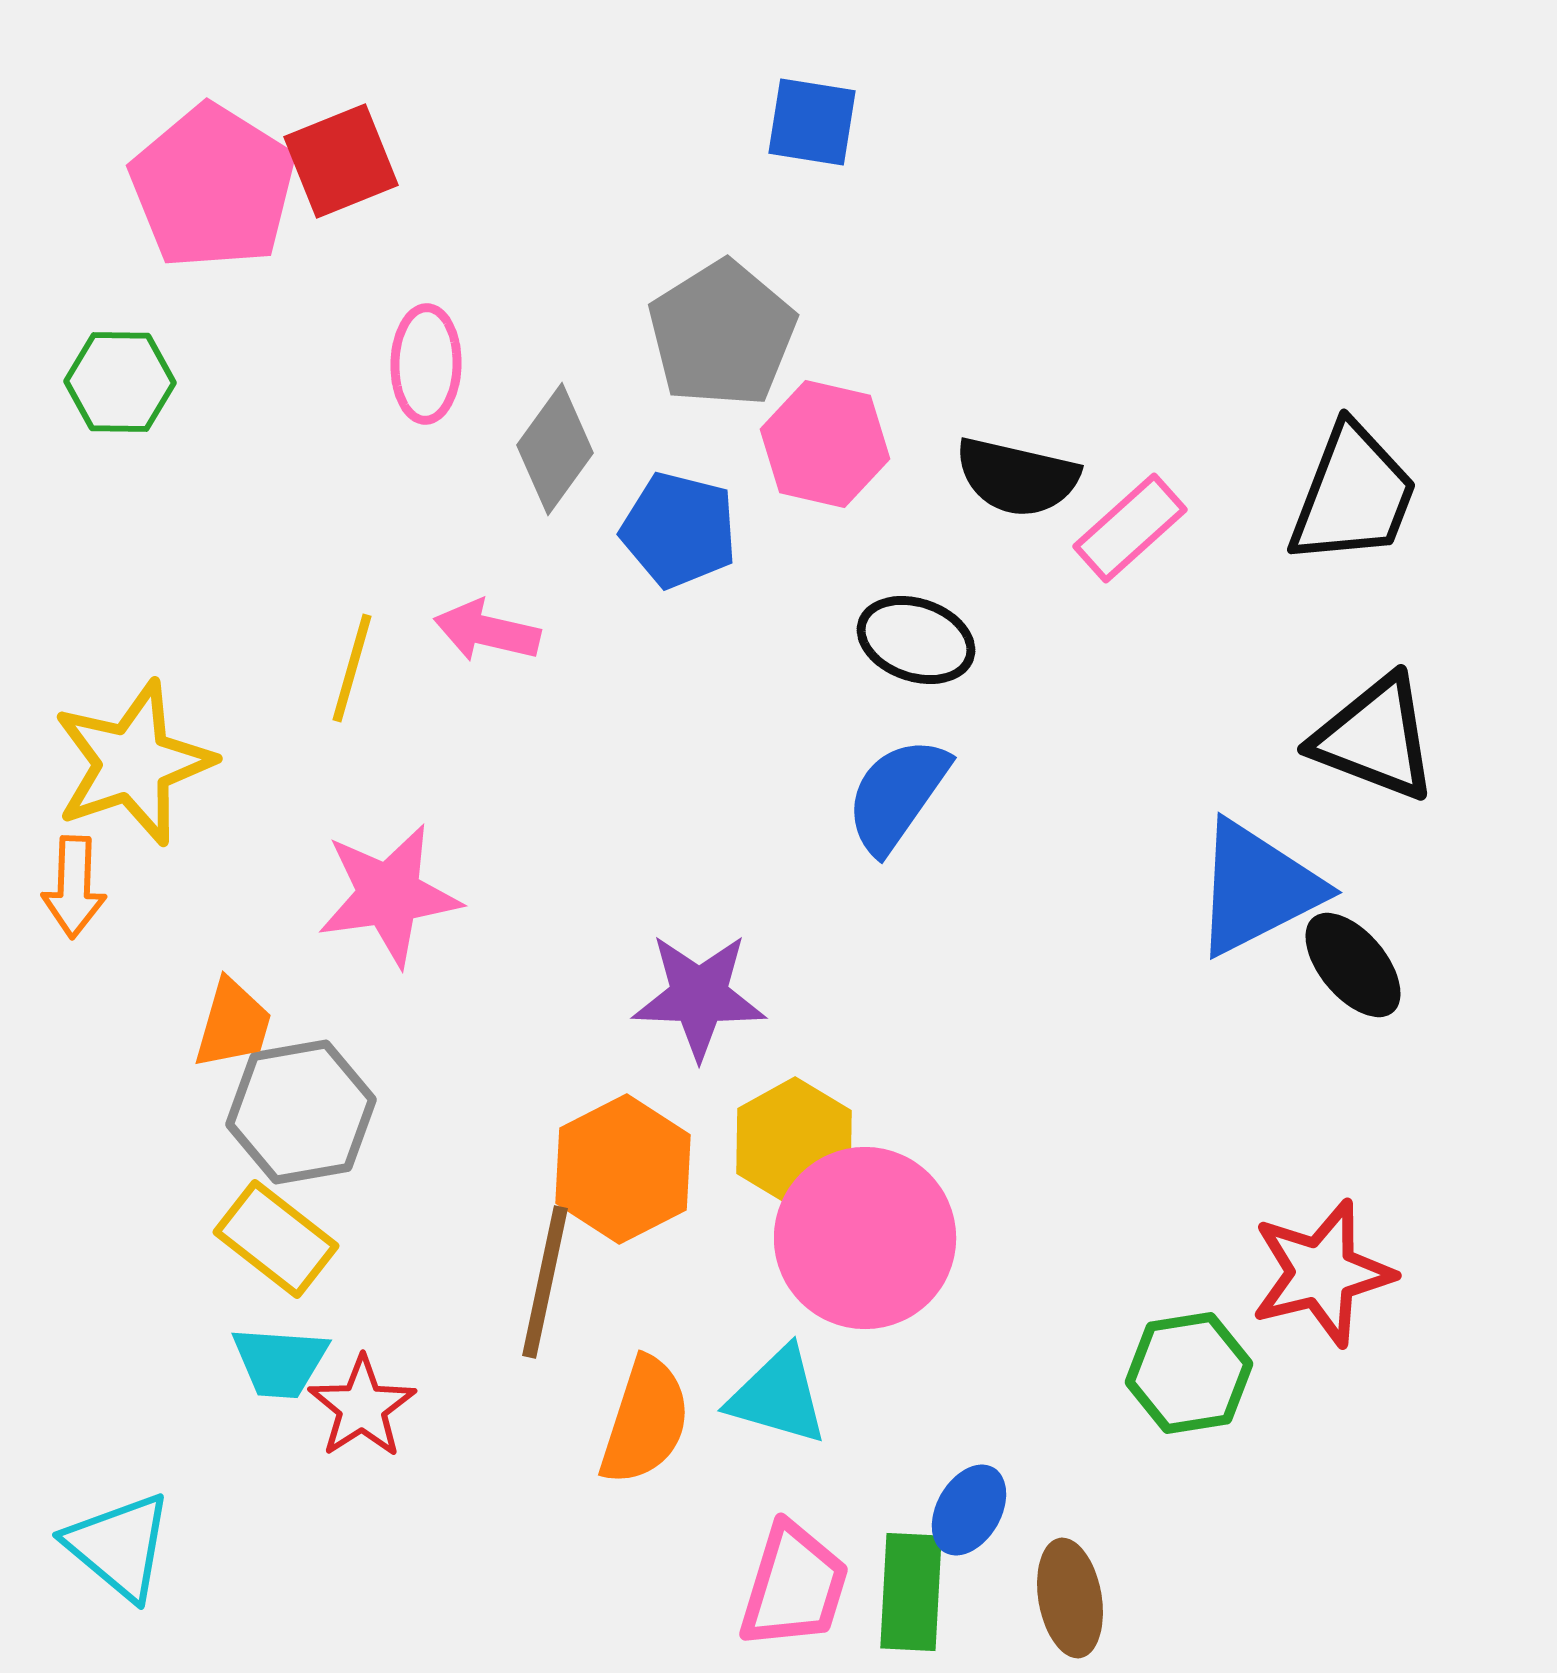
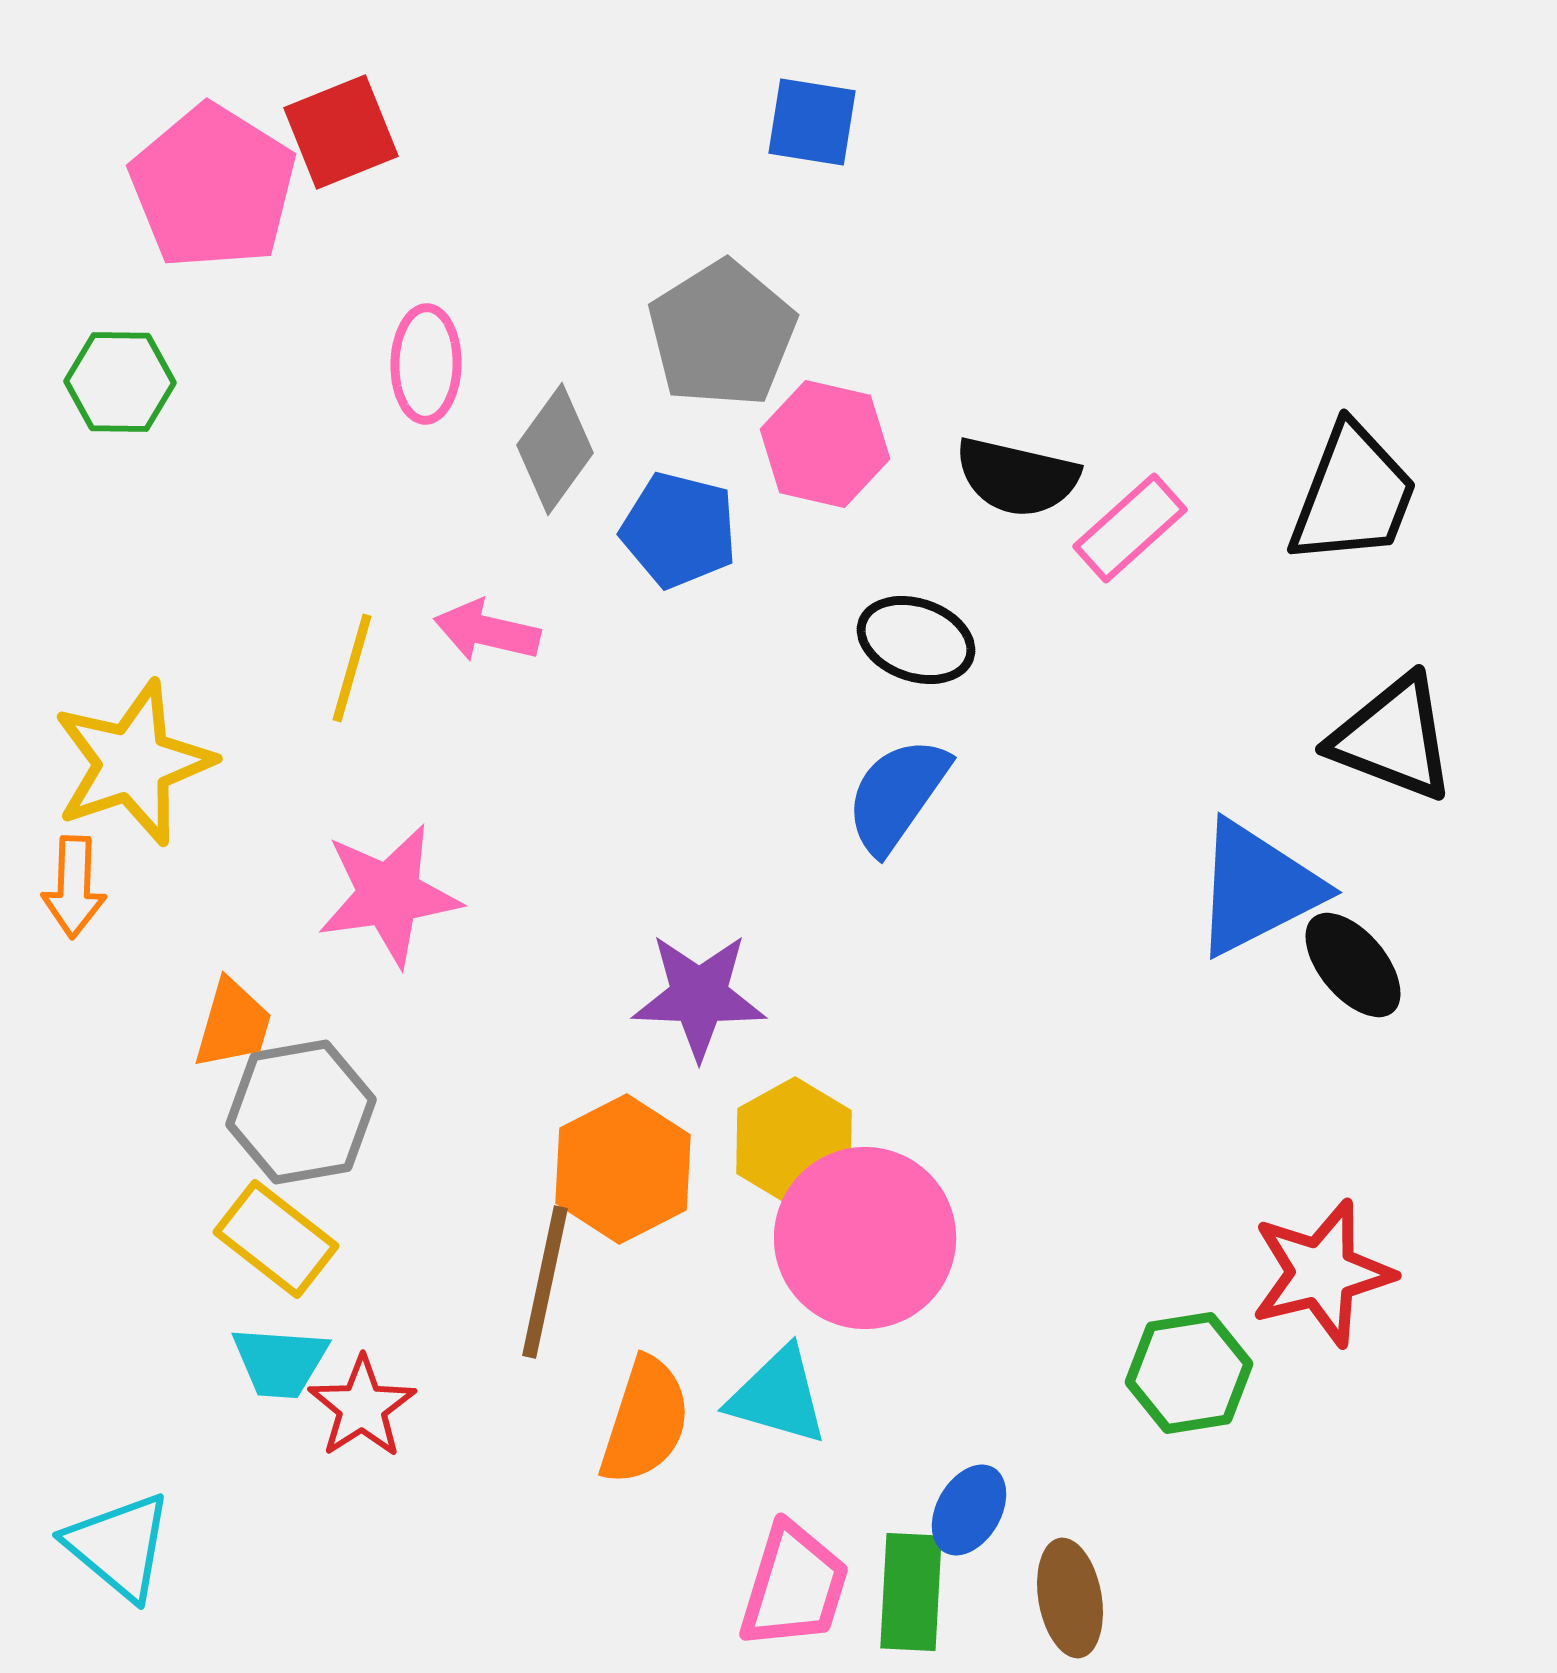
red square at (341, 161): moved 29 px up
black triangle at (1375, 738): moved 18 px right
